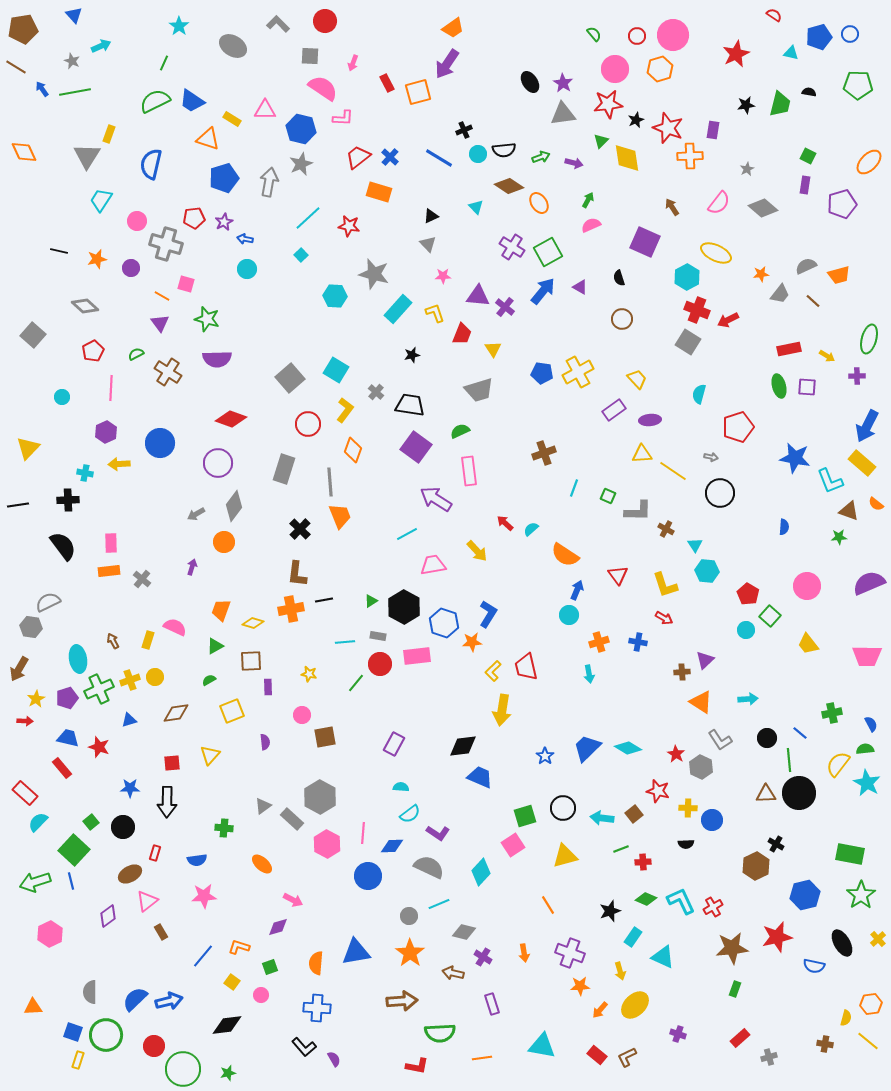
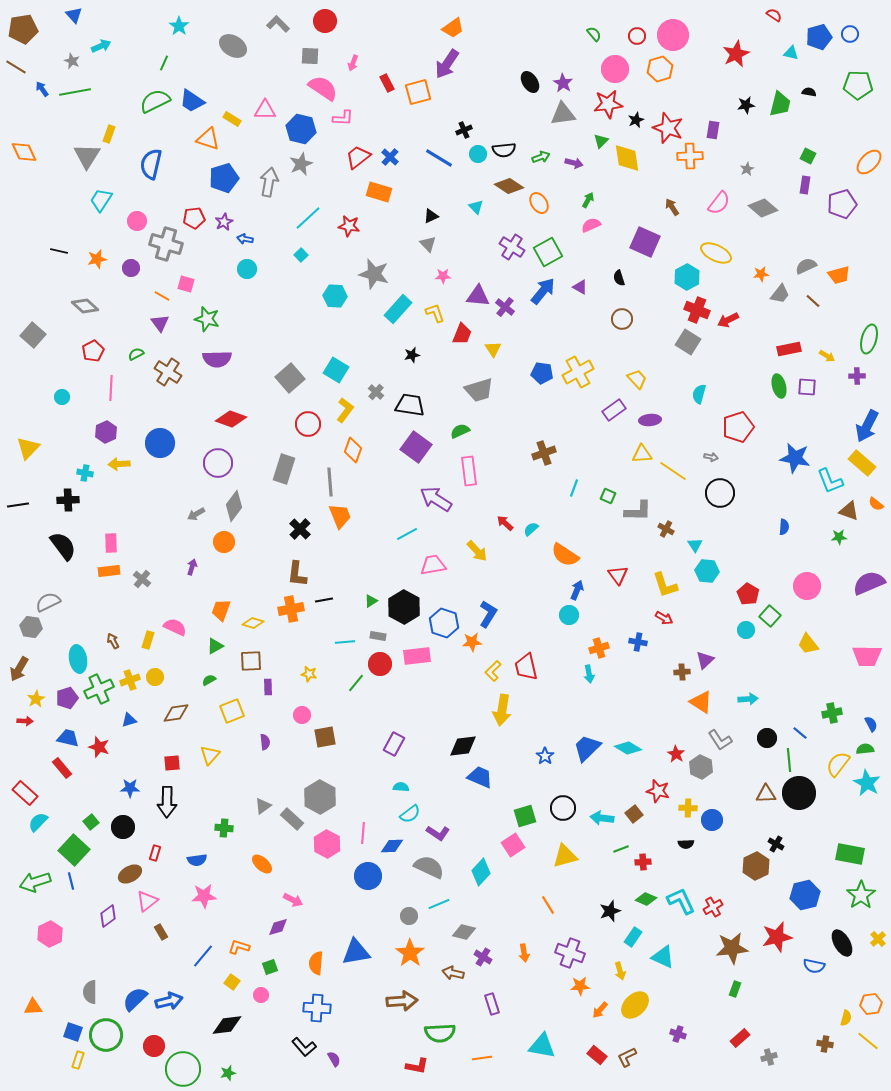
orange cross at (599, 642): moved 6 px down
